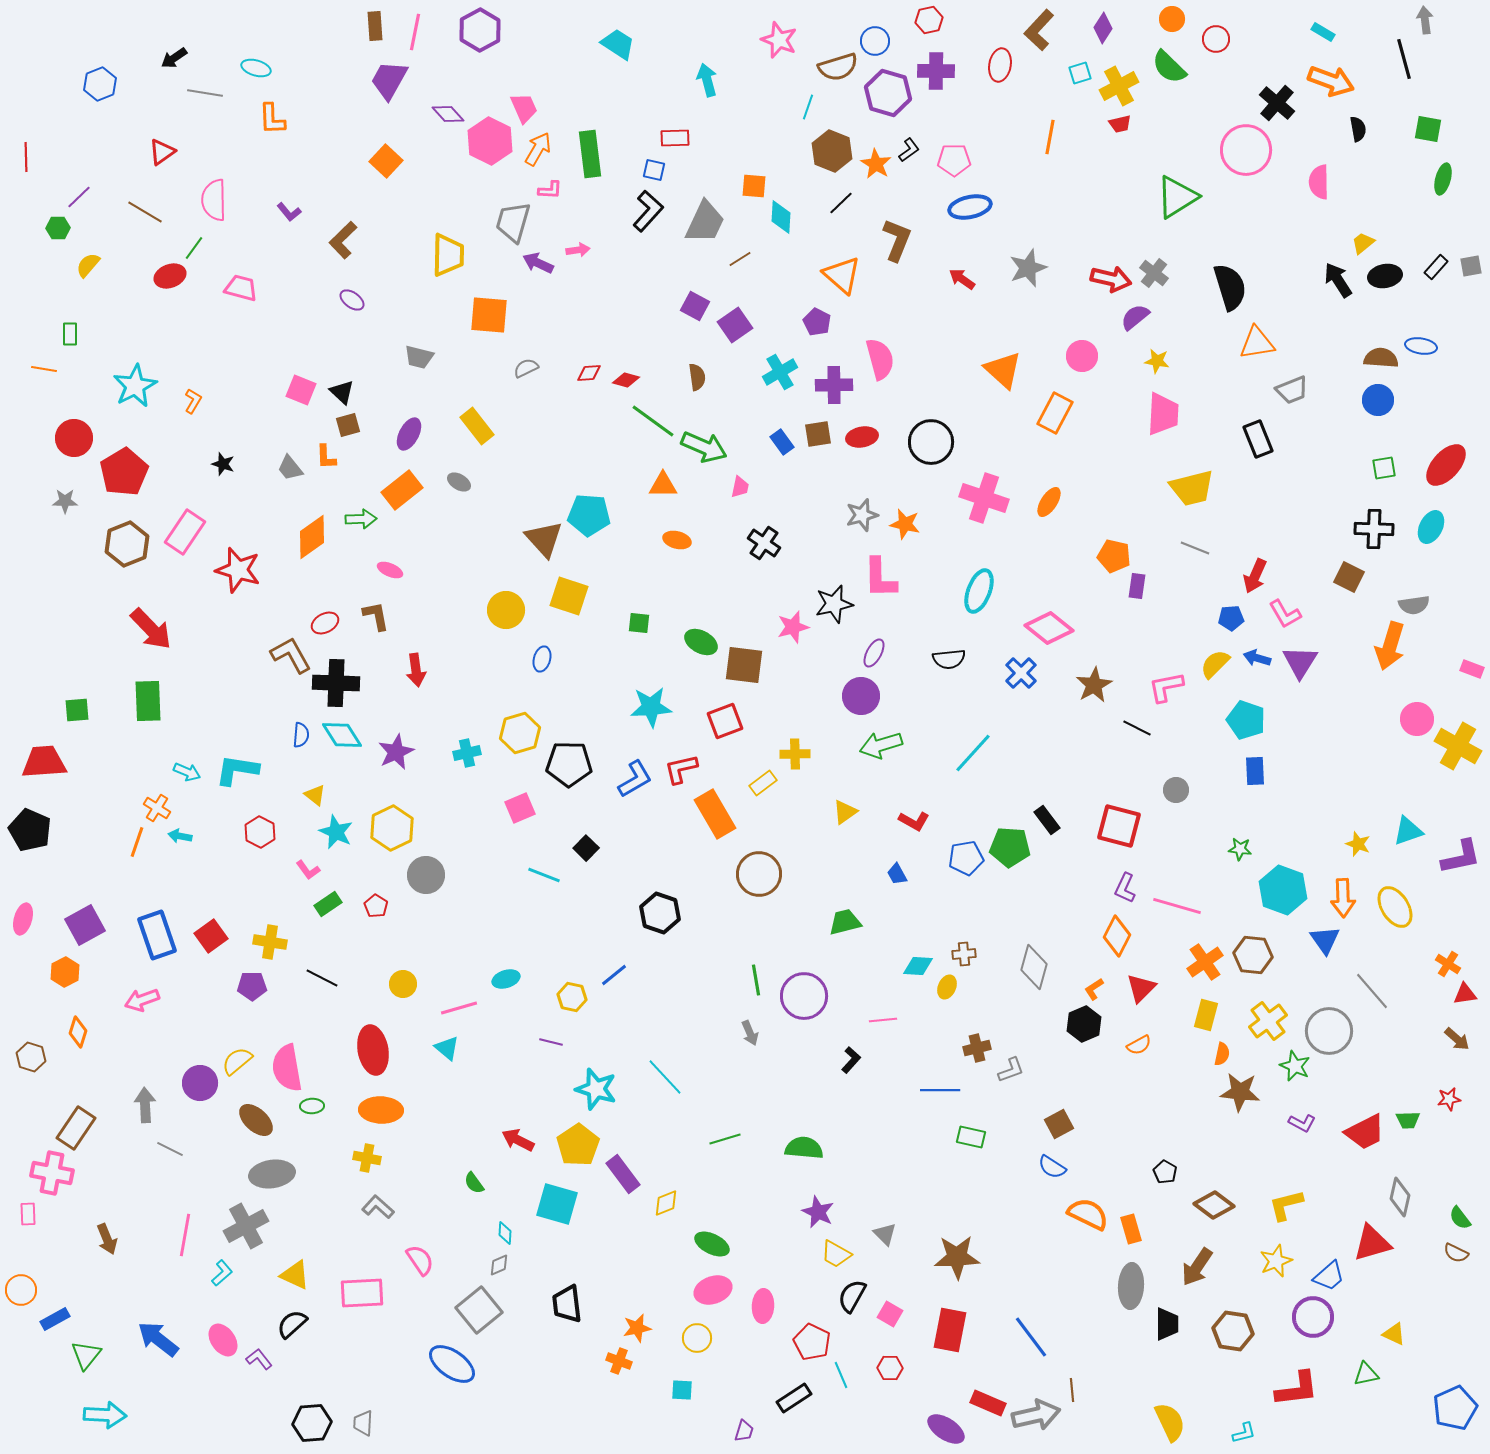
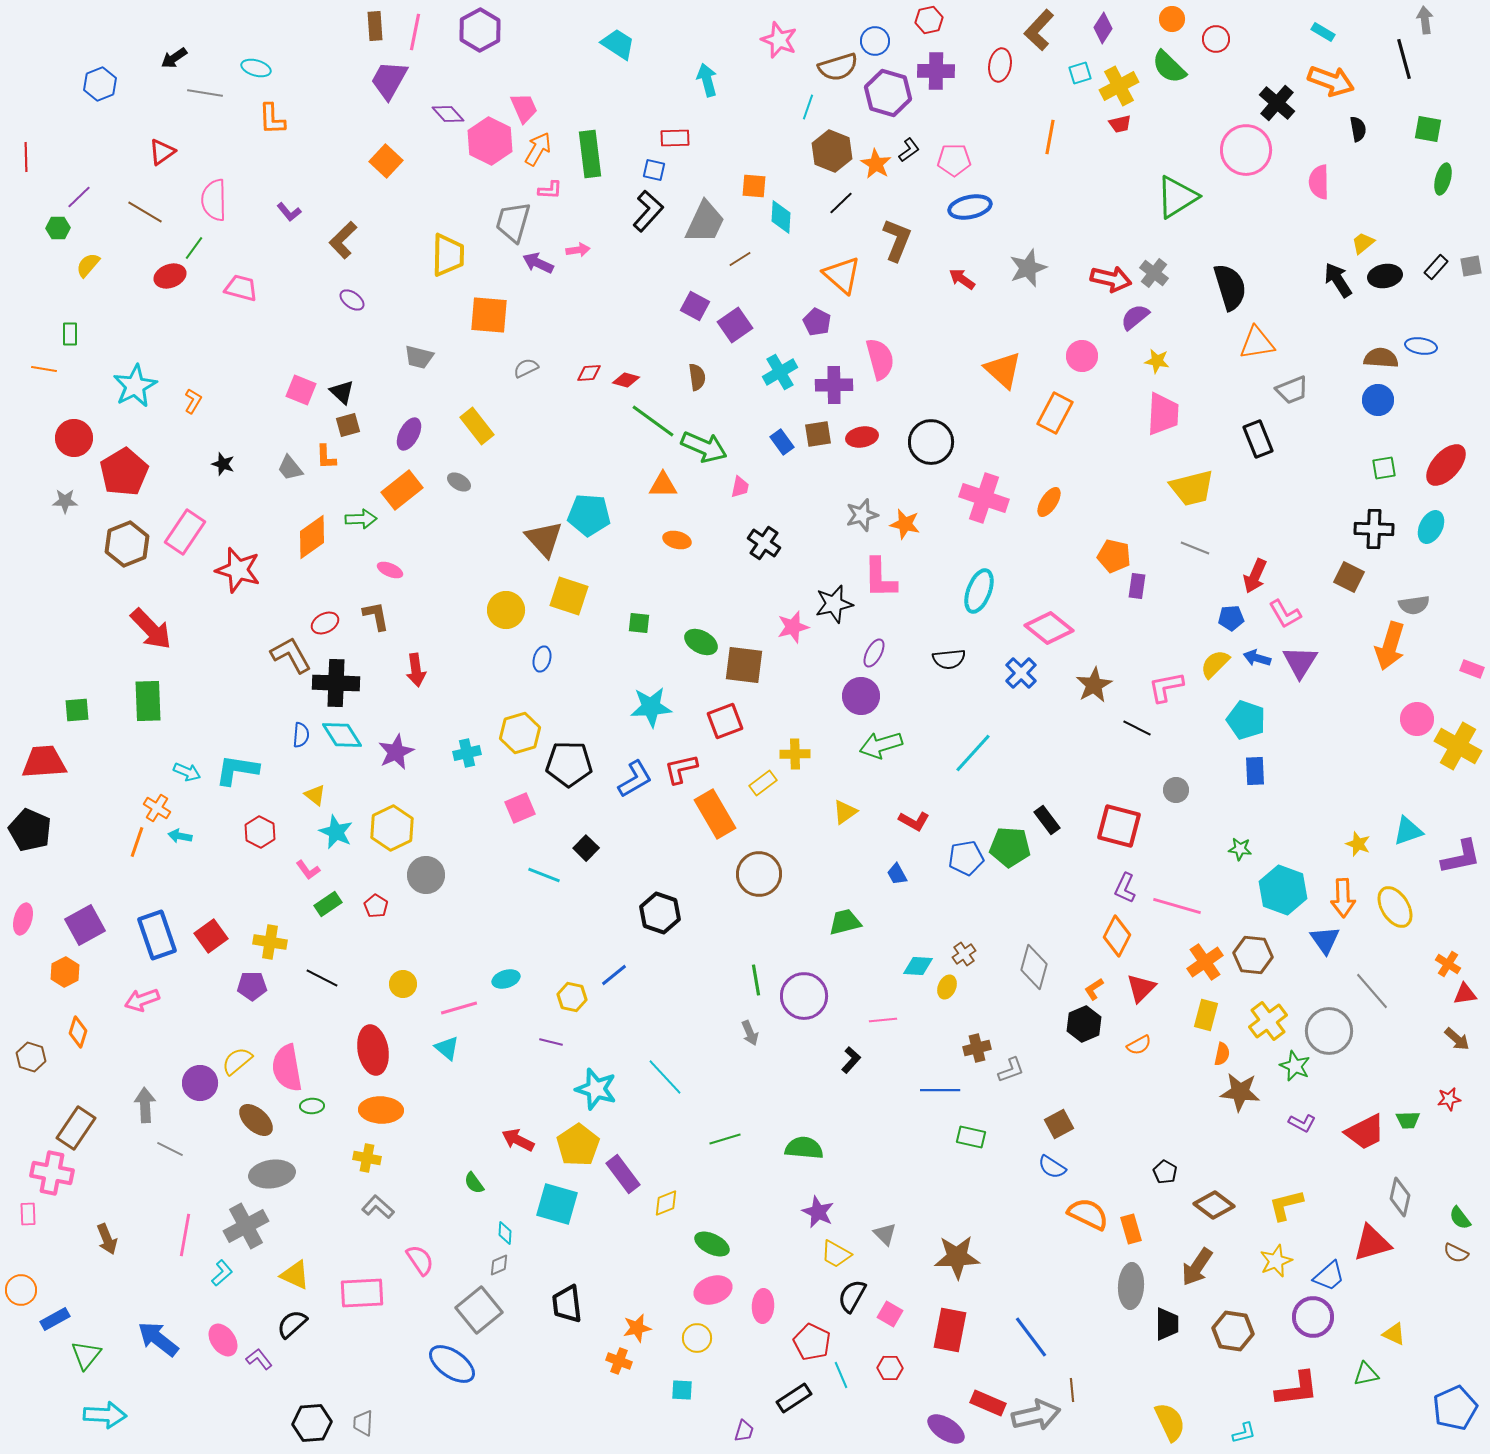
brown cross at (964, 954): rotated 30 degrees counterclockwise
